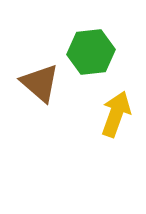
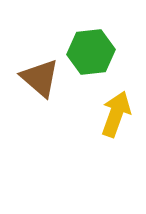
brown triangle: moved 5 px up
